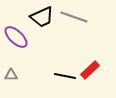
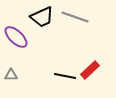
gray line: moved 1 px right
